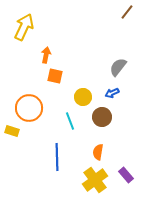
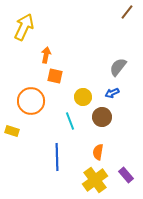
orange circle: moved 2 px right, 7 px up
